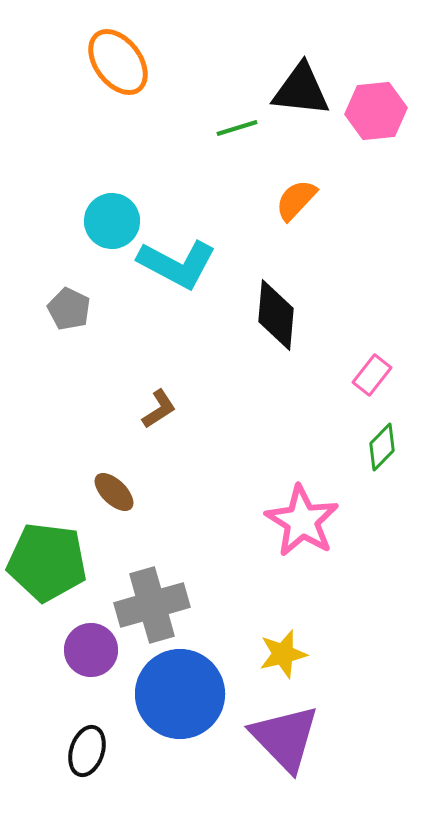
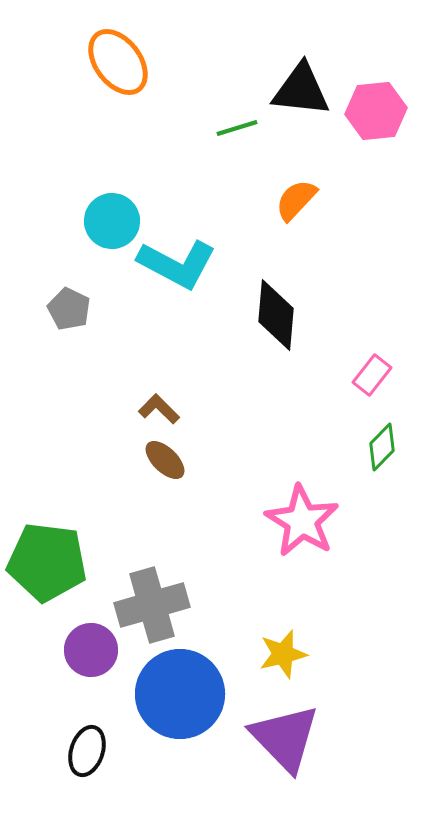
brown L-shape: rotated 102 degrees counterclockwise
brown ellipse: moved 51 px right, 32 px up
